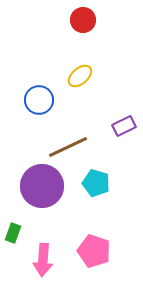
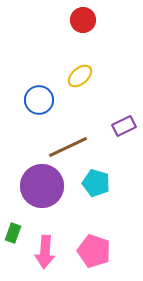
pink arrow: moved 2 px right, 8 px up
